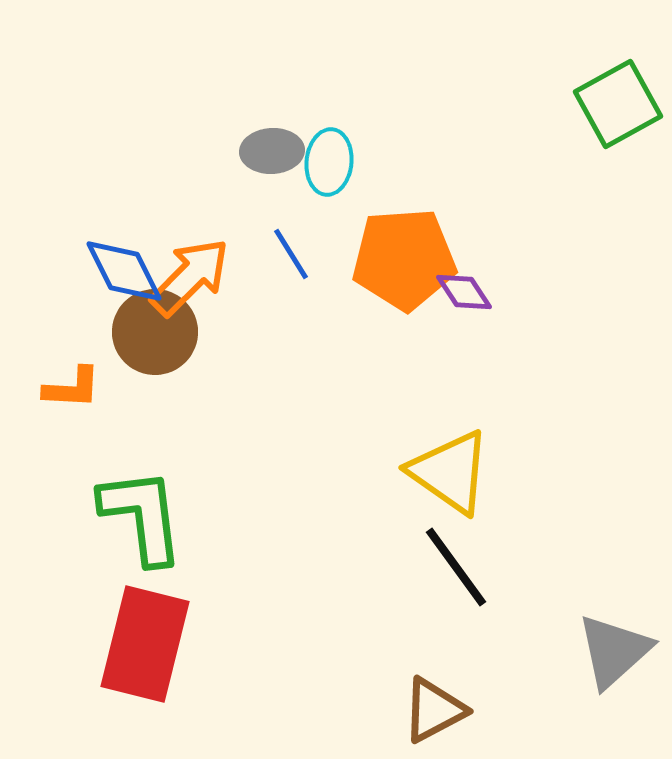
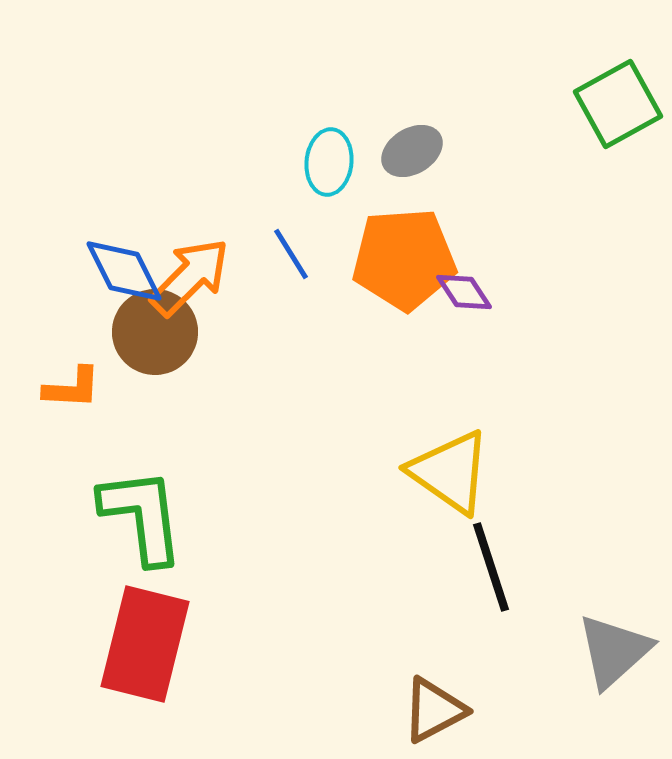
gray ellipse: moved 140 px right; rotated 28 degrees counterclockwise
black line: moved 35 px right; rotated 18 degrees clockwise
